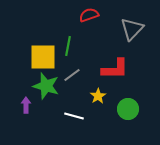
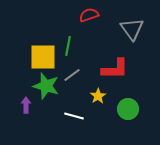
gray triangle: rotated 20 degrees counterclockwise
